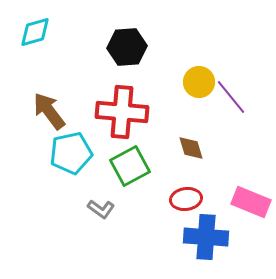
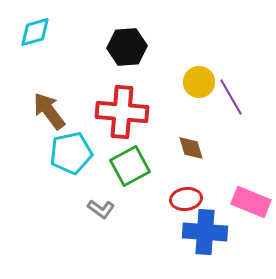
purple line: rotated 9 degrees clockwise
blue cross: moved 1 px left, 5 px up
